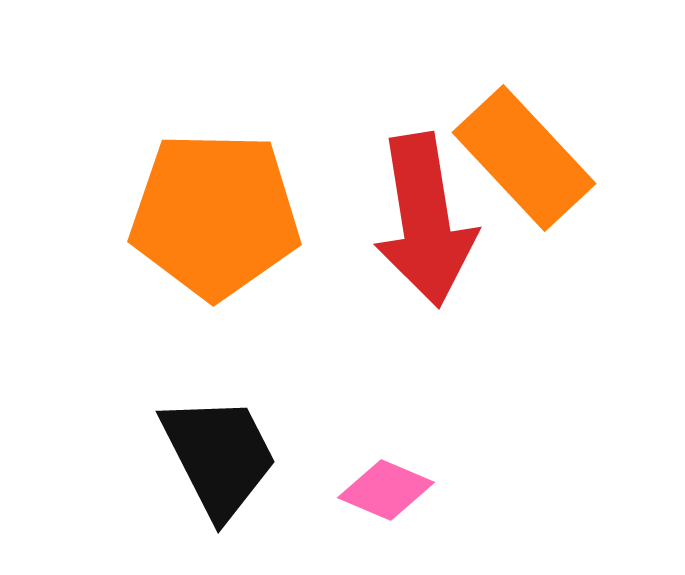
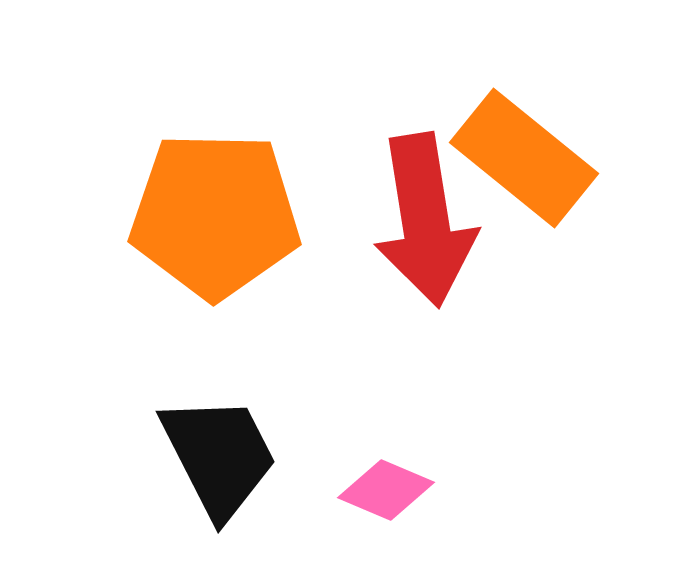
orange rectangle: rotated 8 degrees counterclockwise
